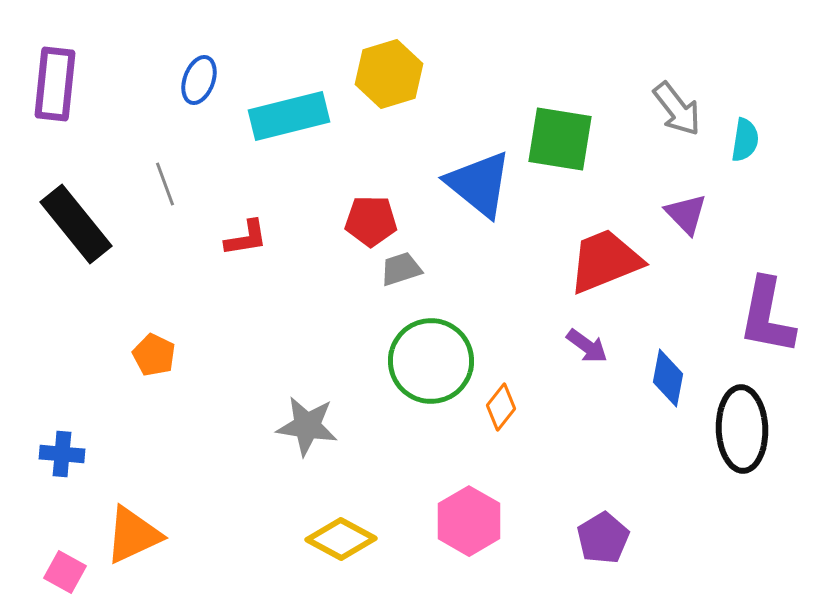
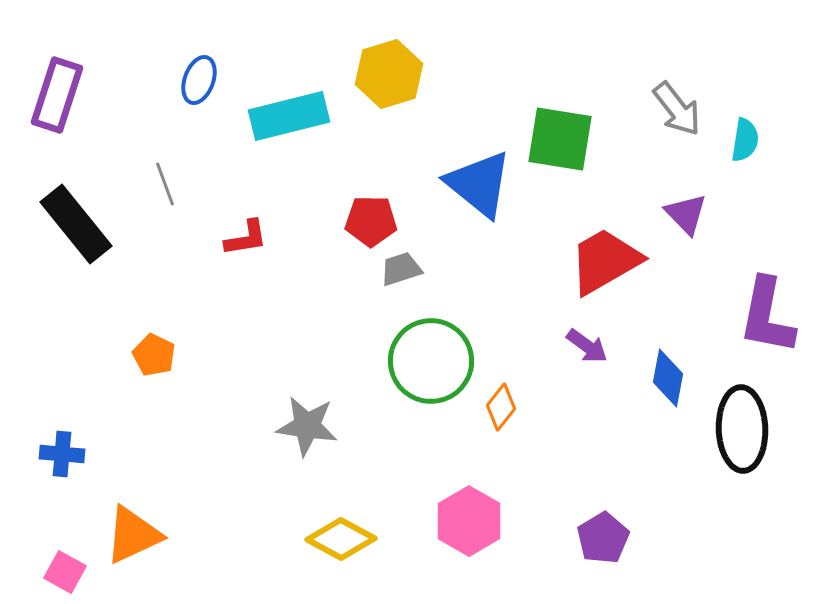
purple rectangle: moved 2 px right, 11 px down; rotated 12 degrees clockwise
red trapezoid: rotated 8 degrees counterclockwise
